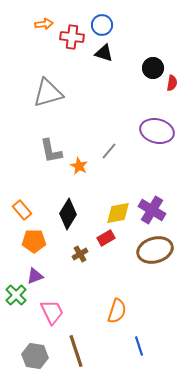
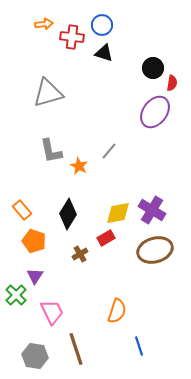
purple ellipse: moved 2 px left, 19 px up; rotated 68 degrees counterclockwise
orange pentagon: rotated 20 degrees clockwise
purple triangle: rotated 36 degrees counterclockwise
brown line: moved 2 px up
